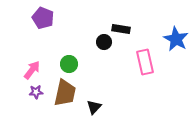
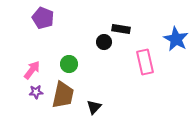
brown trapezoid: moved 2 px left, 2 px down
